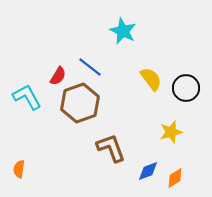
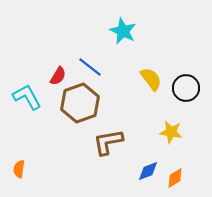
yellow star: rotated 25 degrees clockwise
brown L-shape: moved 3 px left, 6 px up; rotated 80 degrees counterclockwise
